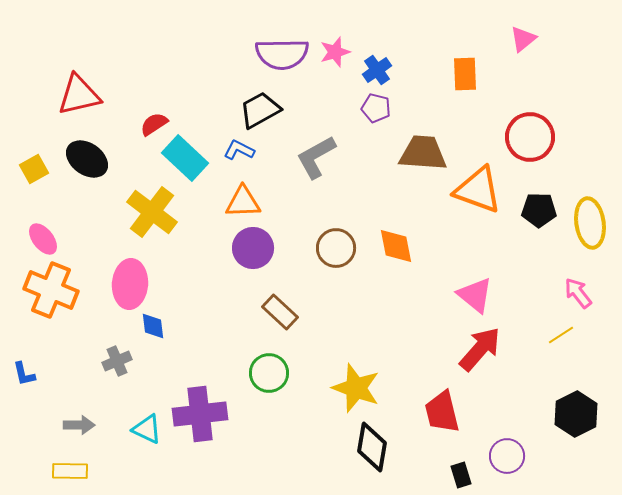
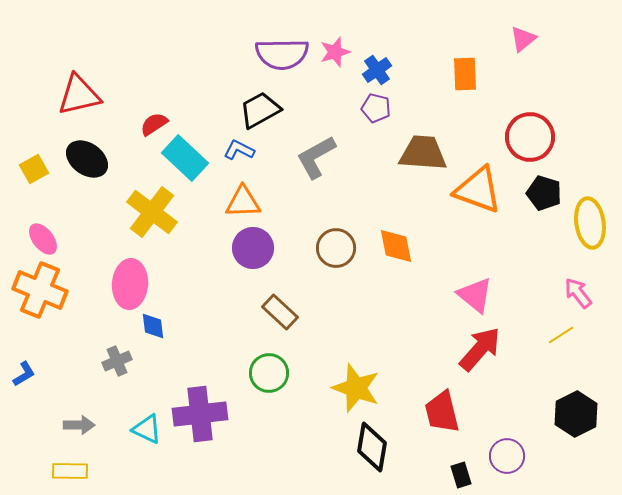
black pentagon at (539, 210): moved 5 px right, 17 px up; rotated 16 degrees clockwise
orange cross at (51, 290): moved 11 px left
blue L-shape at (24, 374): rotated 108 degrees counterclockwise
